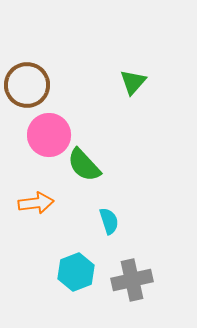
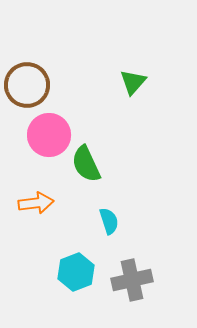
green semicircle: moved 2 px right, 1 px up; rotated 18 degrees clockwise
